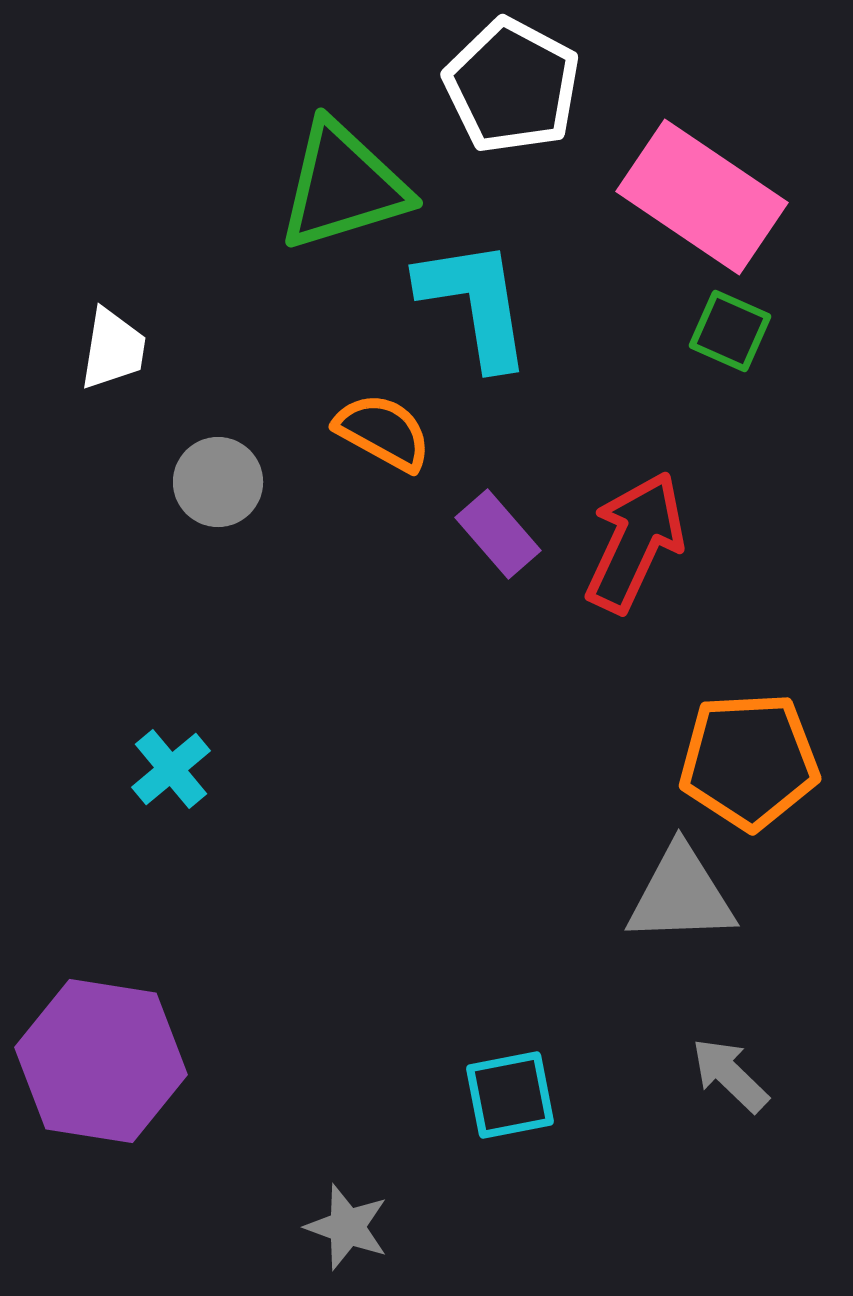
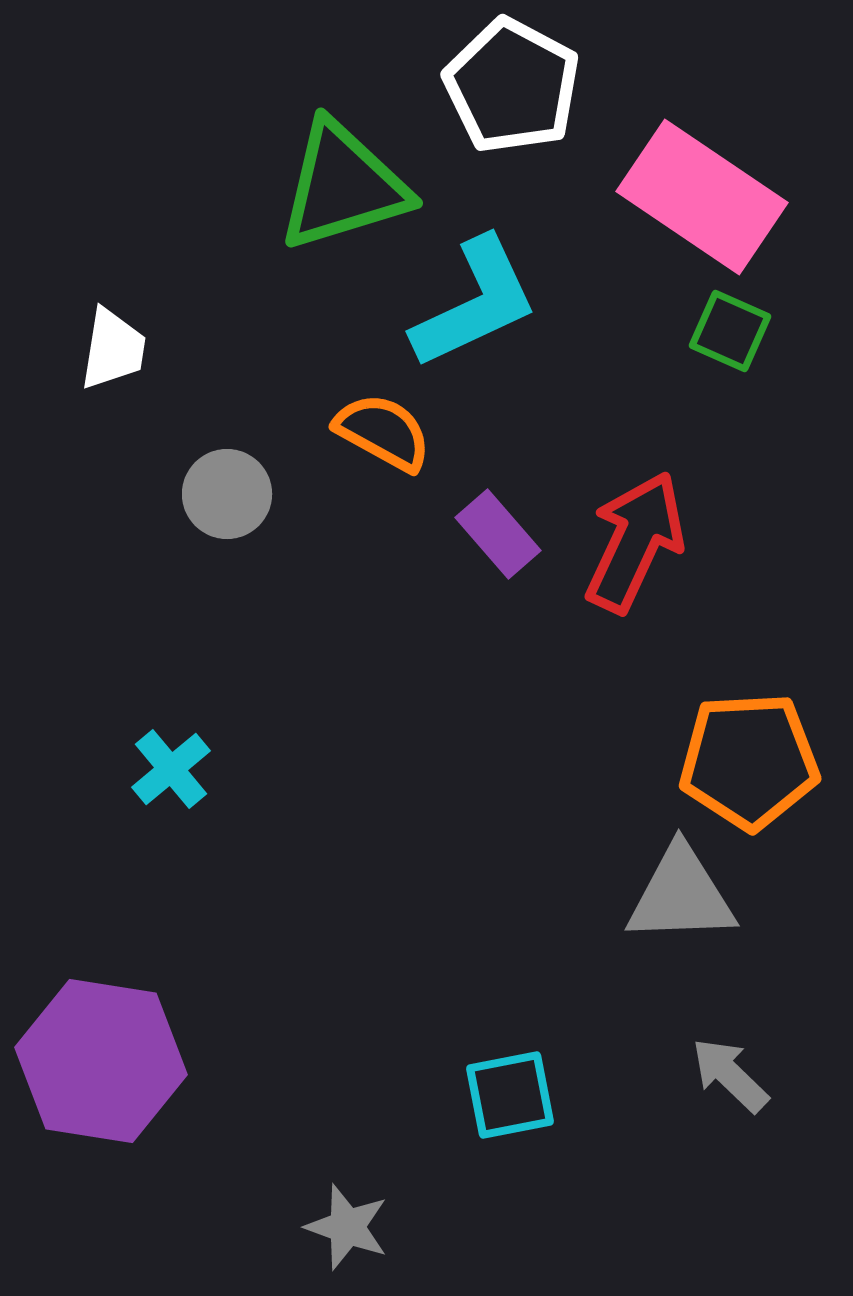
cyan L-shape: rotated 74 degrees clockwise
gray circle: moved 9 px right, 12 px down
